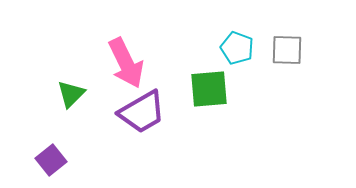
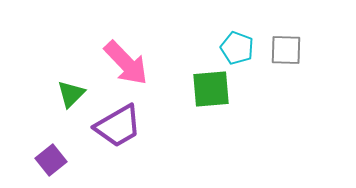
gray square: moved 1 px left
pink arrow: rotated 18 degrees counterclockwise
green square: moved 2 px right
purple trapezoid: moved 24 px left, 14 px down
